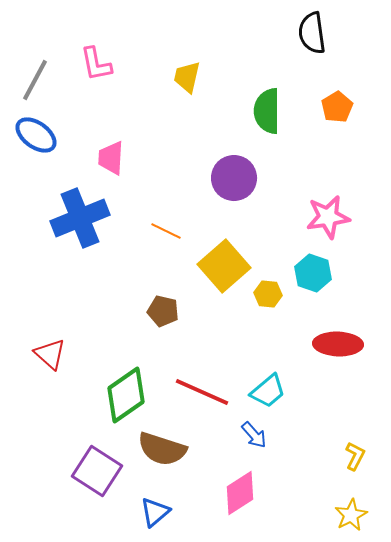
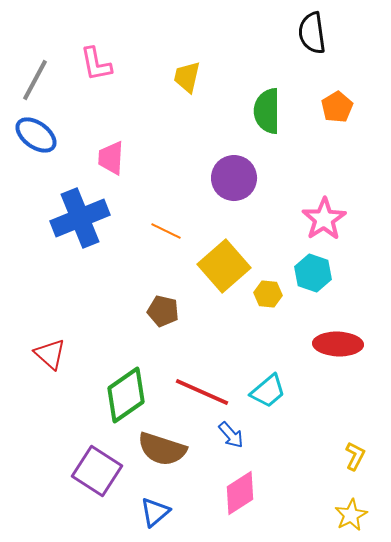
pink star: moved 4 px left, 2 px down; rotated 24 degrees counterclockwise
blue arrow: moved 23 px left
